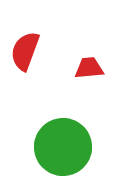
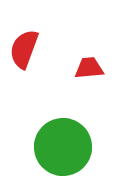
red semicircle: moved 1 px left, 2 px up
